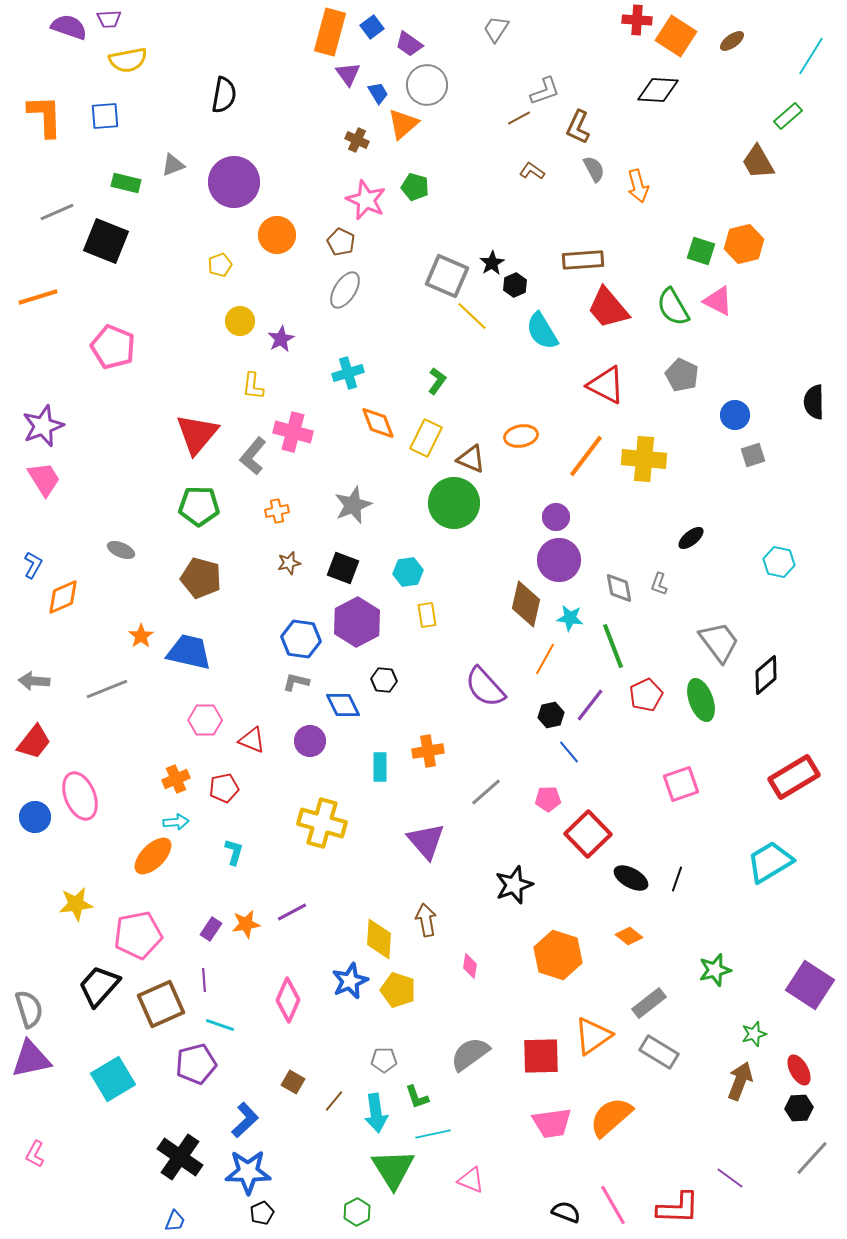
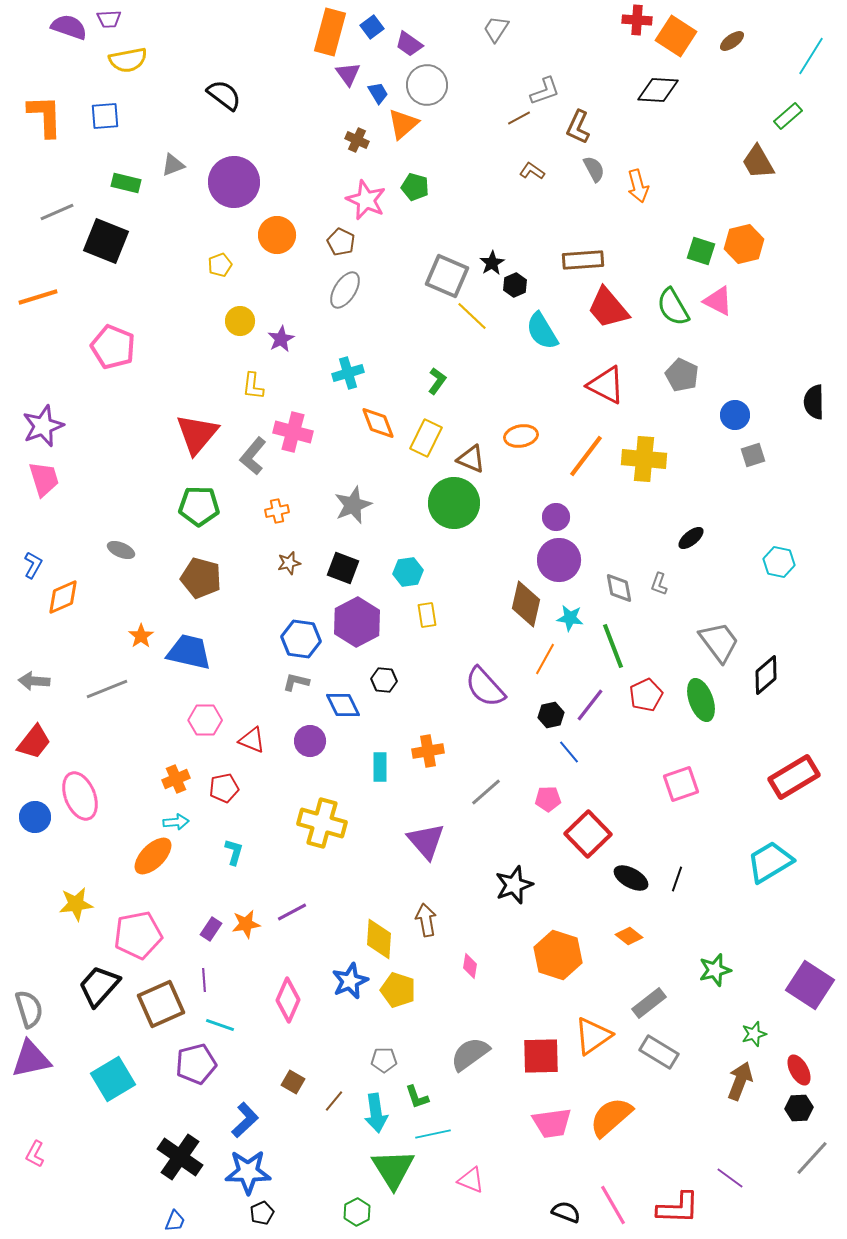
black semicircle at (224, 95): rotated 63 degrees counterclockwise
pink trapezoid at (44, 479): rotated 15 degrees clockwise
